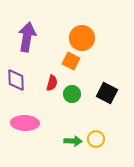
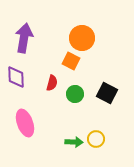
purple arrow: moved 3 px left, 1 px down
purple diamond: moved 3 px up
green circle: moved 3 px right
pink ellipse: rotated 68 degrees clockwise
green arrow: moved 1 px right, 1 px down
